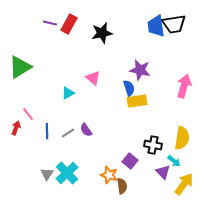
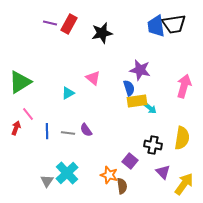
green triangle: moved 15 px down
gray line: rotated 40 degrees clockwise
cyan arrow: moved 24 px left, 53 px up
gray triangle: moved 7 px down
